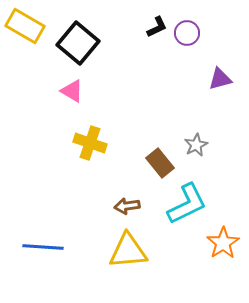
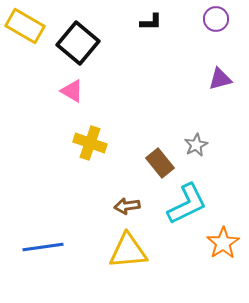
black L-shape: moved 6 px left, 5 px up; rotated 25 degrees clockwise
purple circle: moved 29 px right, 14 px up
blue line: rotated 12 degrees counterclockwise
